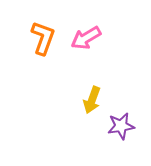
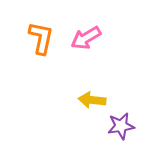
orange L-shape: moved 2 px left; rotated 8 degrees counterclockwise
yellow arrow: rotated 76 degrees clockwise
